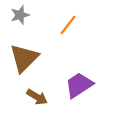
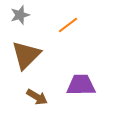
orange line: rotated 15 degrees clockwise
brown triangle: moved 2 px right, 3 px up
purple trapezoid: moved 2 px right; rotated 32 degrees clockwise
